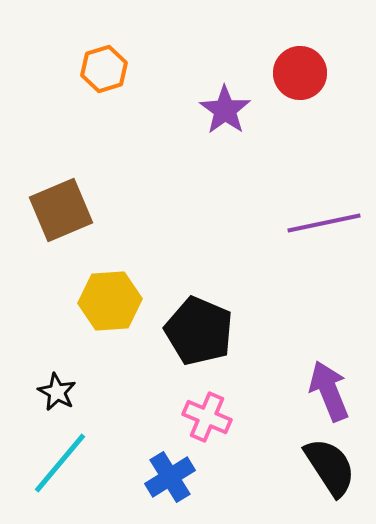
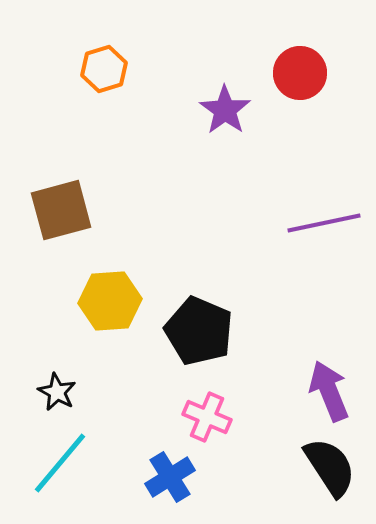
brown square: rotated 8 degrees clockwise
